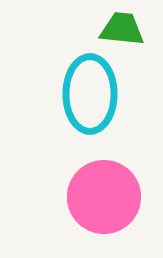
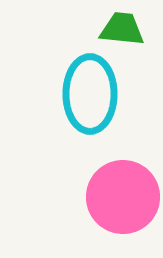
pink circle: moved 19 px right
